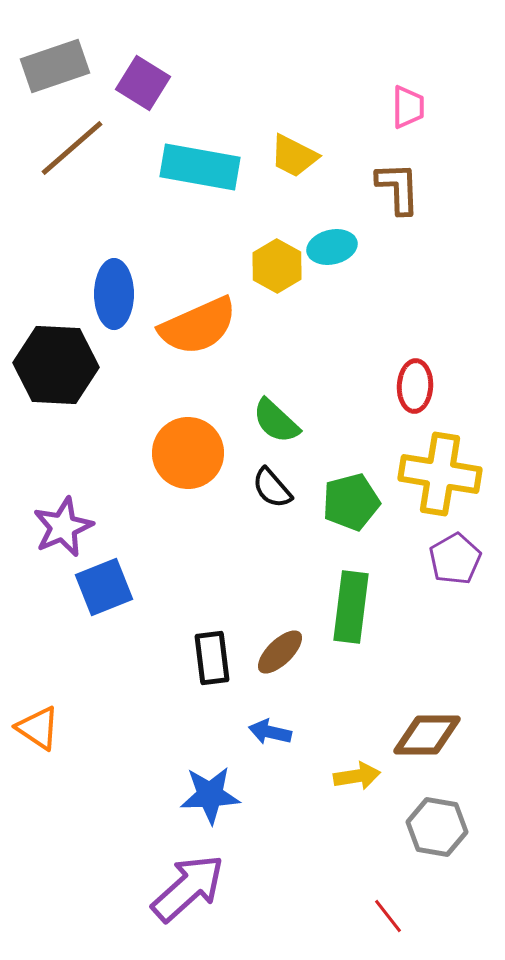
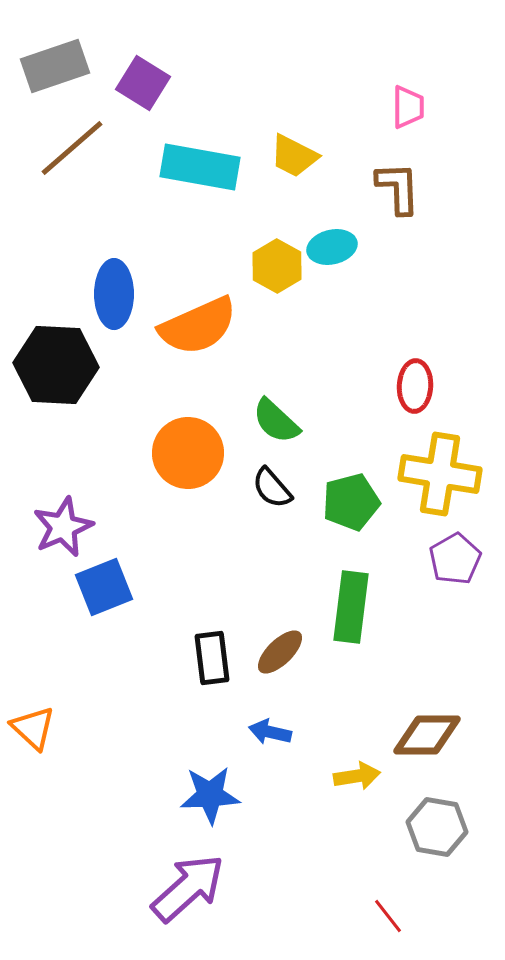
orange triangle: moved 5 px left; rotated 9 degrees clockwise
